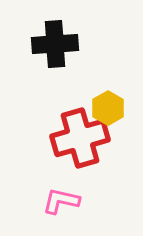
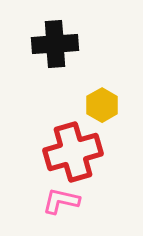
yellow hexagon: moved 6 px left, 3 px up
red cross: moved 7 px left, 14 px down
